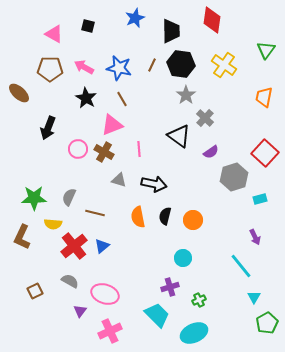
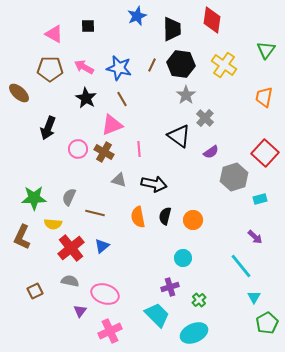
blue star at (135, 18): moved 2 px right, 2 px up
black square at (88, 26): rotated 16 degrees counterclockwise
black trapezoid at (171, 31): moved 1 px right, 2 px up
purple arrow at (255, 237): rotated 21 degrees counterclockwise
red cross at (74, 246): moved 3 px left, 2 px down
gray semicircle at (70, 281): rotated 18 degrees counterclockwise
green cross at (199, 300): rotated 16 degrees counterclockwise
